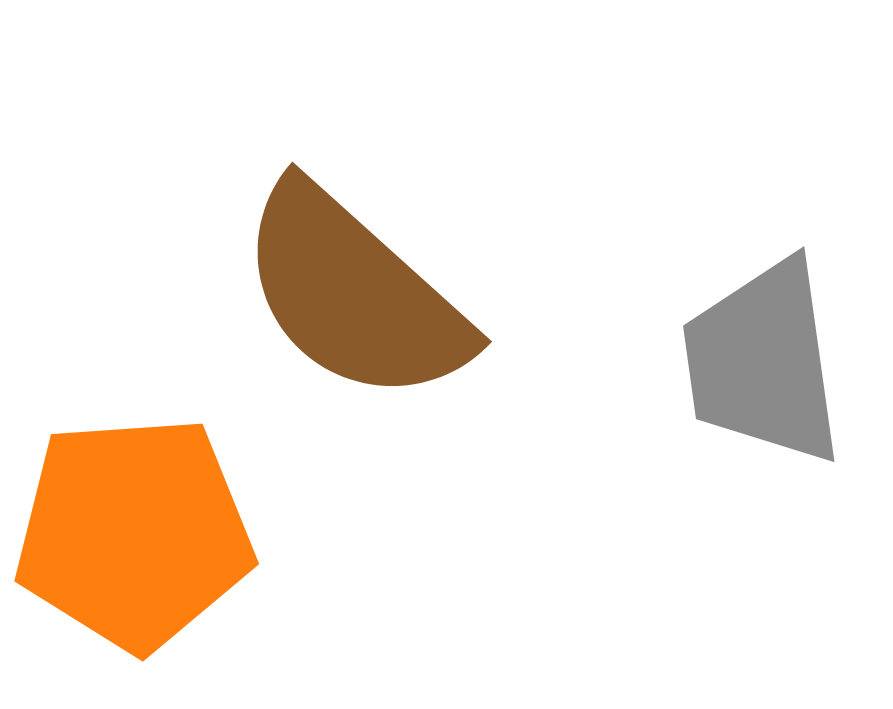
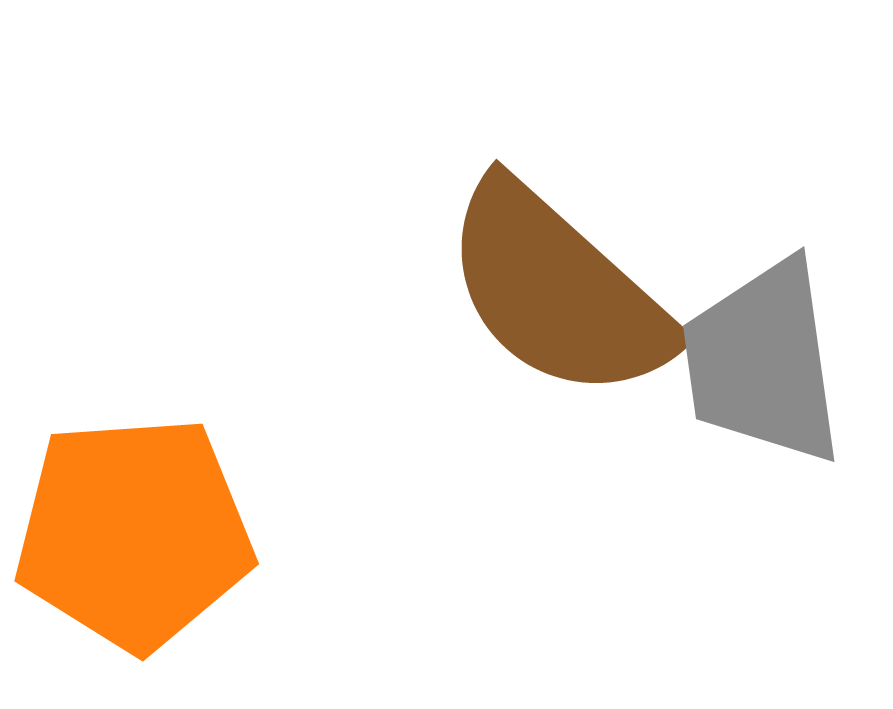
brown semicircle: moved 204 px right, 3 px up
